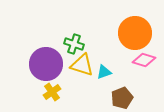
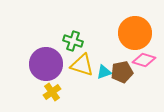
green cross: moved 1 px left, 3 px up
brown pentagon: moved 26 px up; rotated 10 degrees clockwise
